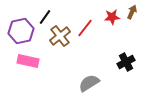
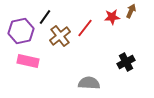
brown arrow: moved 1 px left, 1 px up
gray semicircle: rotated 35 degrees clockwise
